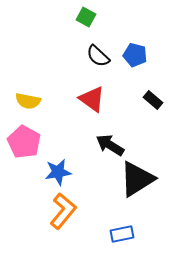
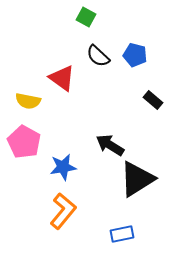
red triangle: moved 30 px left, 21 px up
blue star: moved 5 px right, 5 px up
